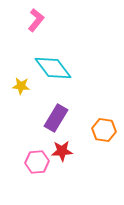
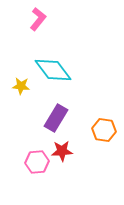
pink L-shape: moved 2 px right, 1 px up
cyan diamond: moved 2 px down
